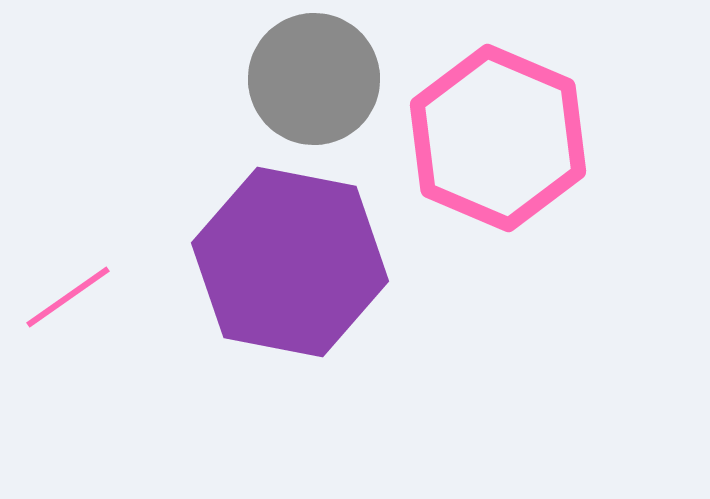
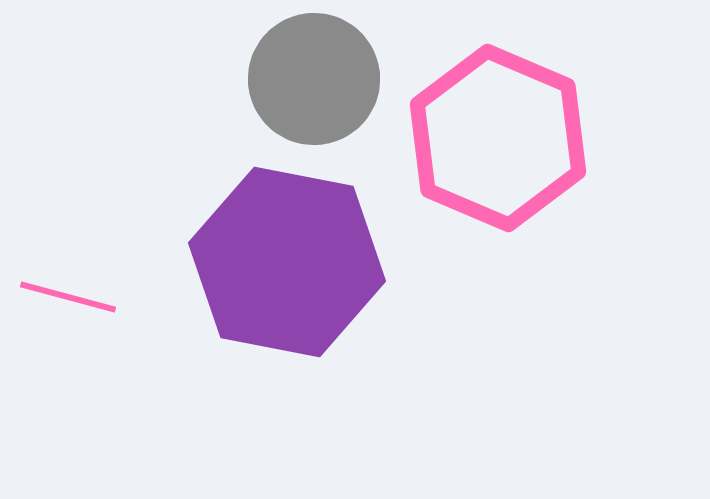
purple hexagon: moved 3 px left
pink line: rotated 50 degrees clockwise
